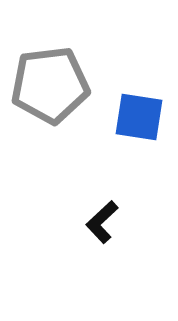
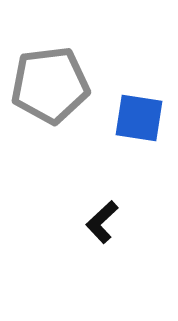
blue square: moved 1 px down
